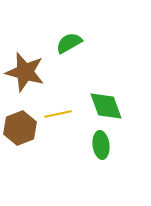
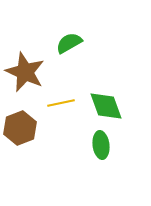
brown star: rotated 9 degrees clockwise
yellow line: moved 3 px right, 11 px up
